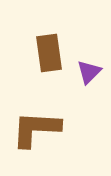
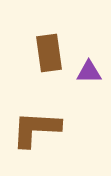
purple triangle: rotated 44 degrees clockwise
